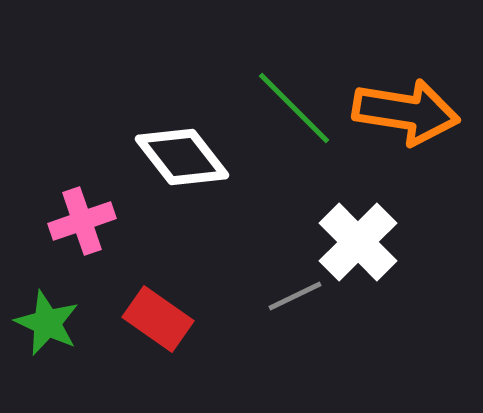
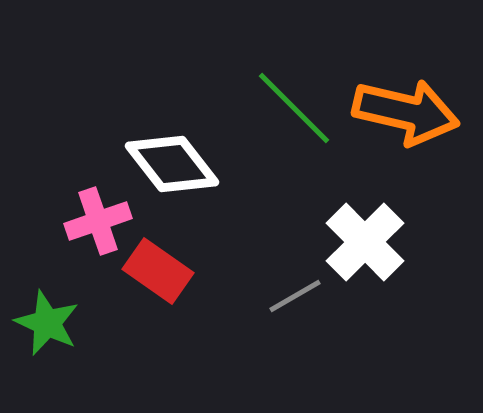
orange arrow: rotated 4 degrees clockwise
white diamond: moved 10 px left, 7 px down
pink cross: moved 16 px right
white cross: moved 7 px right
gray line: rotated 4 degrees counterclockwise
red rectangle: moved 48 px up
